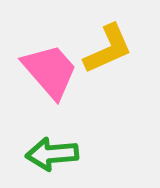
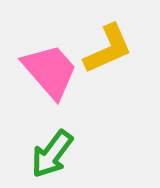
green arrow: rotated 48 degrees counterclockwise
